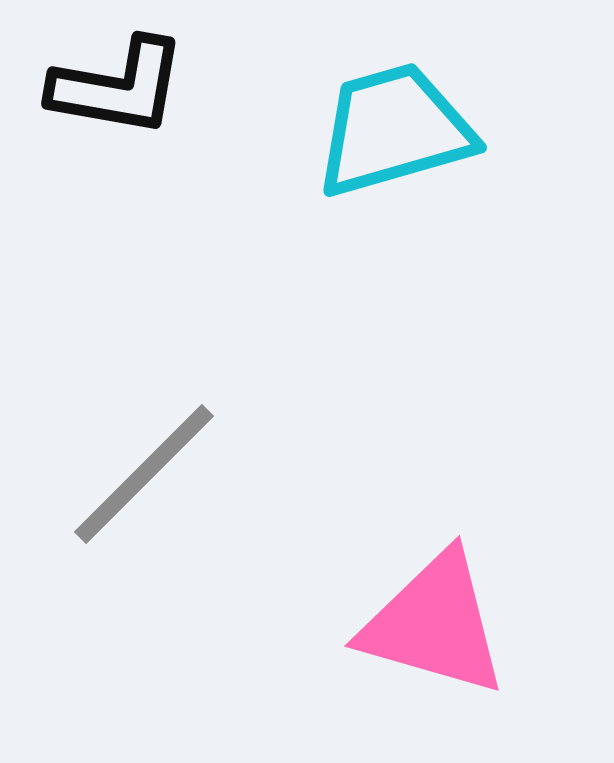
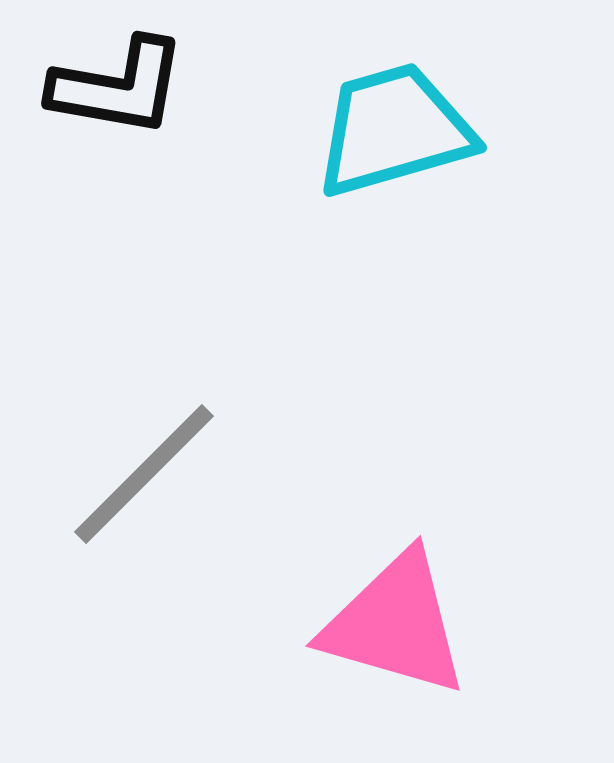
pink triangle: moved 39 px left
